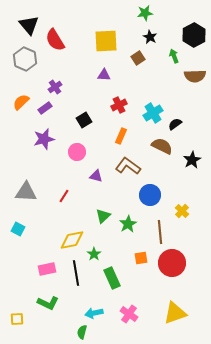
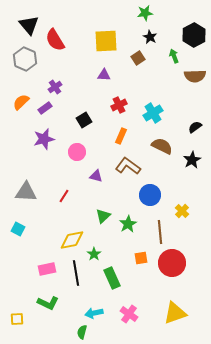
black semicircle at (175, 124): moved 20 px right, 3 px down
